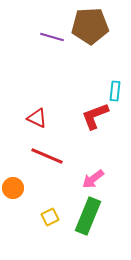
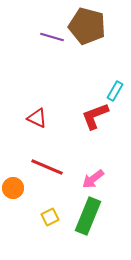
brown pentagon: moved 3 px left; rotated 18 degrees clockwise
cyan rectangle: rotated 24 degrees clockwise
red line: moved 11 px down
